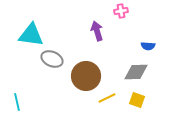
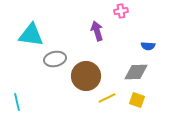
gray ellipse: moved 3 px right; rotated 35 degrees counterclockwise
